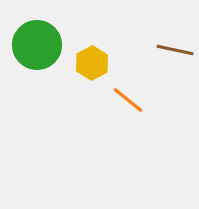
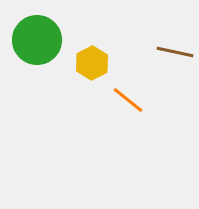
green circle: moved 5 px up
brown line: moved 2 px down
